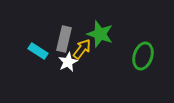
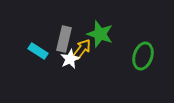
white star: moved 2 px right, 3 px up
